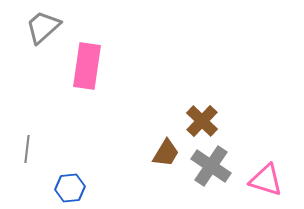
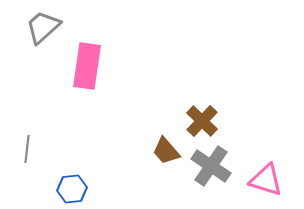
brown trapezoid: moved 2 px up; rotated 108 degrees clockwise
blue hexagon: moved 2 px right, 1 px down
